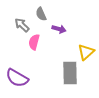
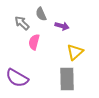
gray arrow: moved 2 px up
purple arrow: moved 3 px right, 3 px up
yellow triangle: moved 11 px left
gray rectangle: moved 3 px left, 6 px down
